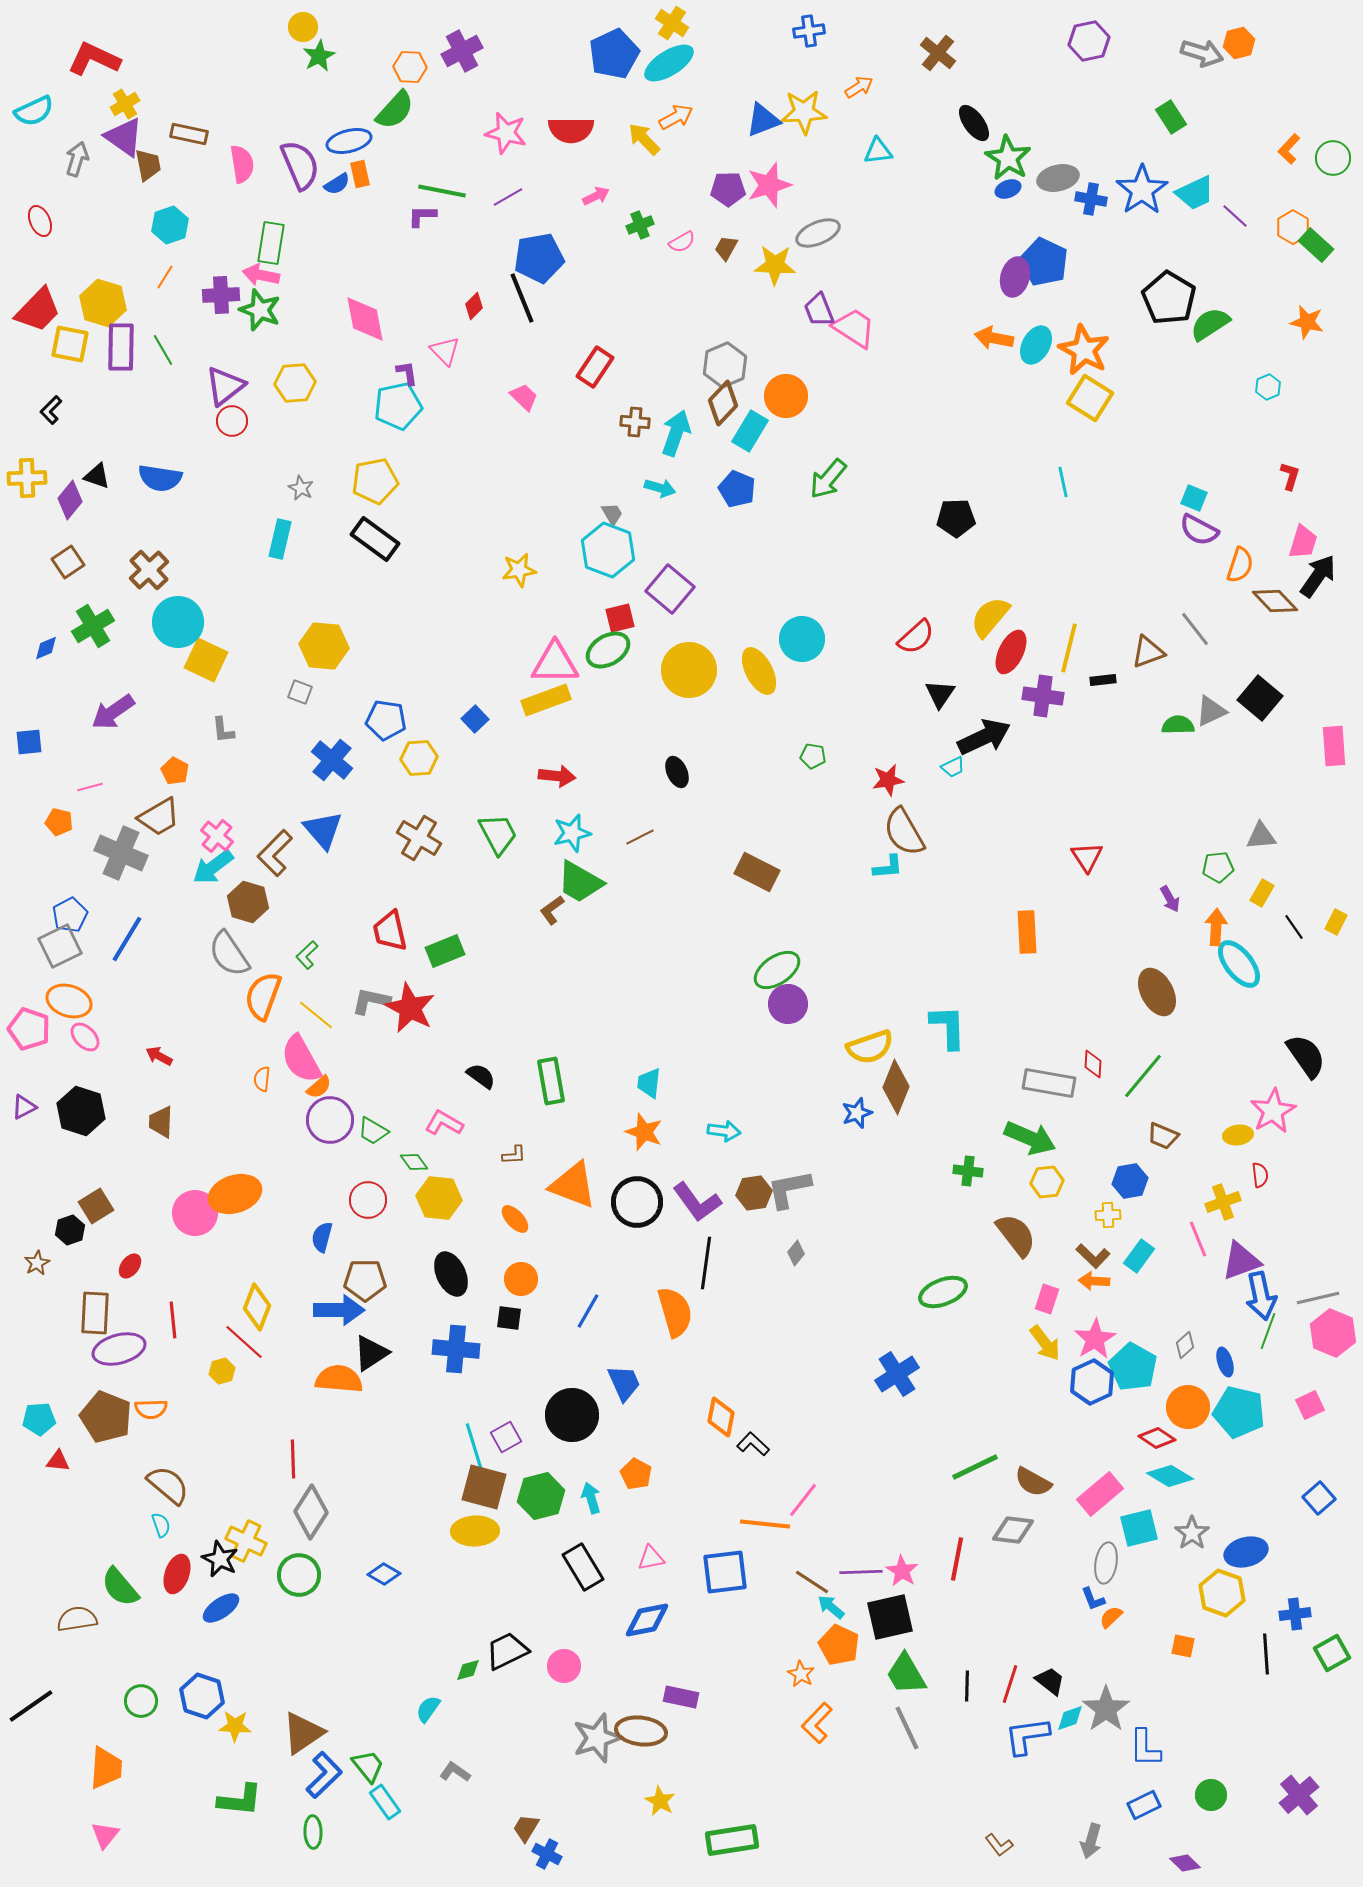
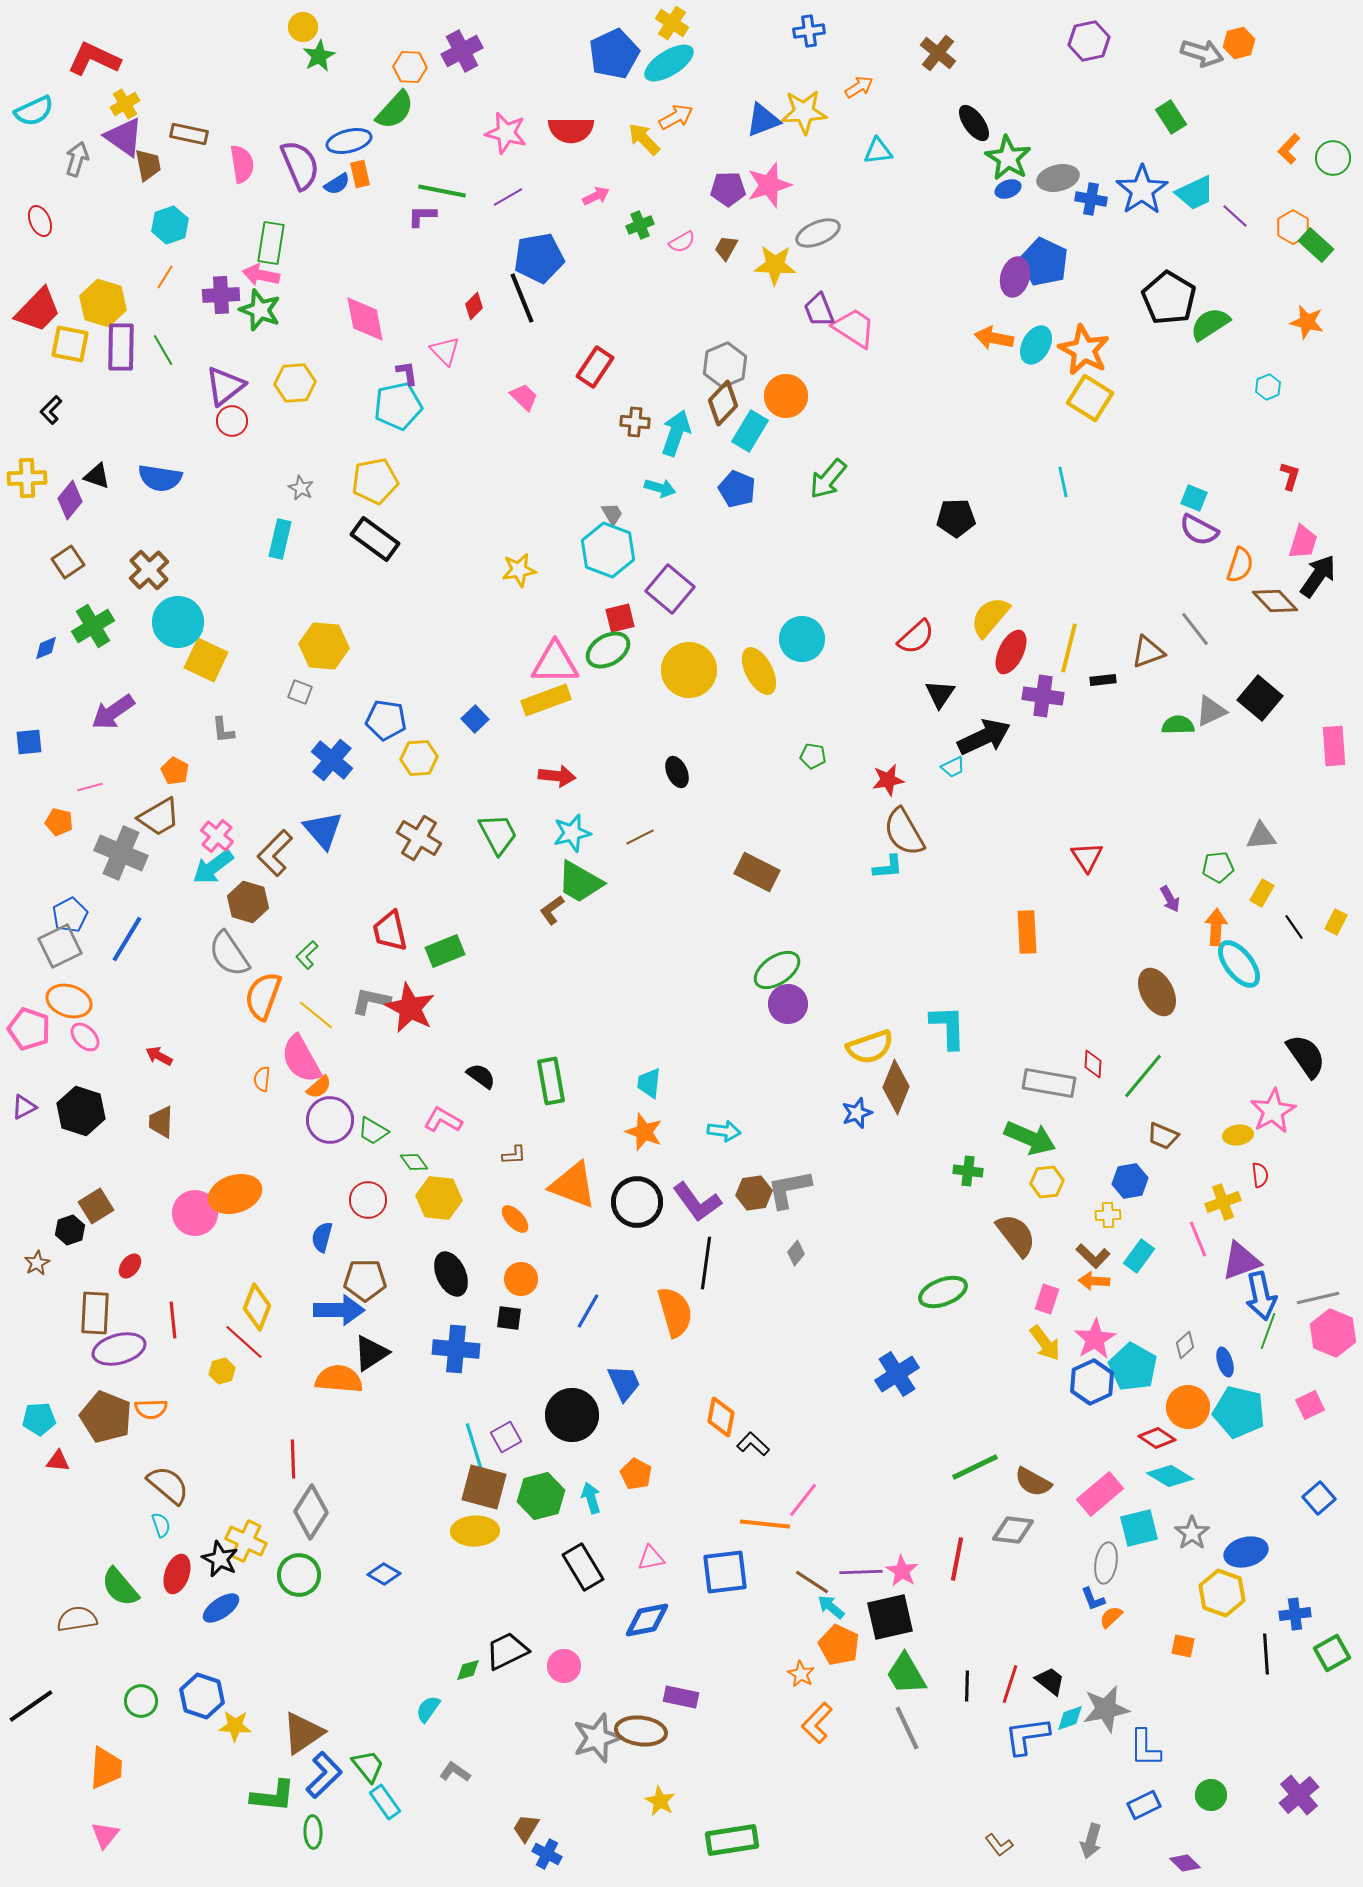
pink L-shape at (444, 1123): moved 1 px left, 3 px up
gray star at (1106, 1709): rotated 24 degrees clockwise
green L-shape at (240, 1800): moved 33 px right, 4 px up
